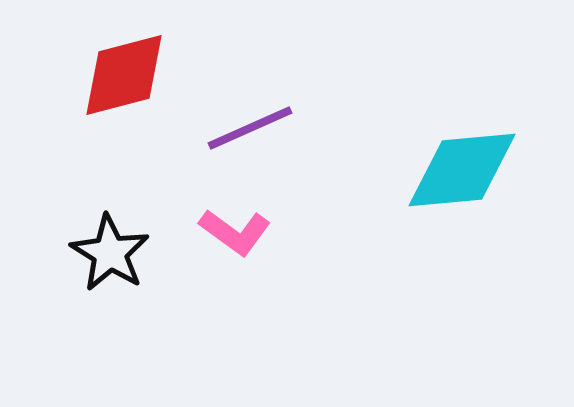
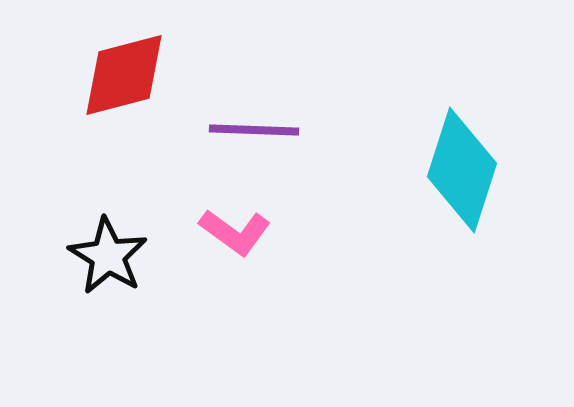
purple line: moved 4 px right, 2 px down; rotated 26 degrees clockwise
cyan diamond: rotated 67 degrees counterclockwise
black star: moved 2 px left, 3 px down
